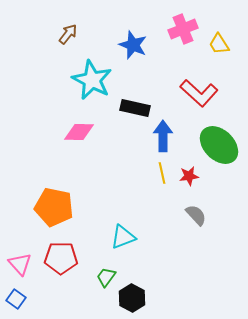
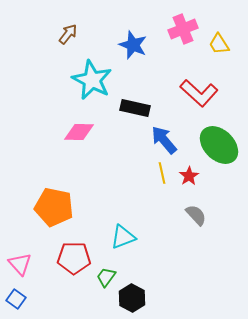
blue arrow: moved 1 px right, 4 px down; rotated 40 degrees counterclockwise
red star: rotated 24 degrees counterclockwise
red pentagon: moved 13 px right
